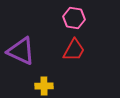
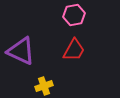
pink hexagon: moved 3 px up; rotated 20 degrees counterclockwise
yellow cross: rotated 18 degrees counterclockwise
